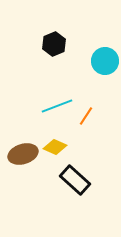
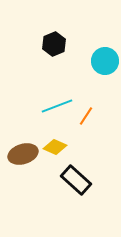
black rectangle: moved 1 px right
